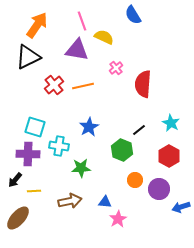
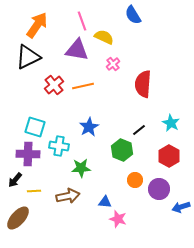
pink cross: moved 3 px left, 4 px up
brown arrow: moved 2 px left, 5 px up
pink star: rotated 24 degrees counterclockwise
